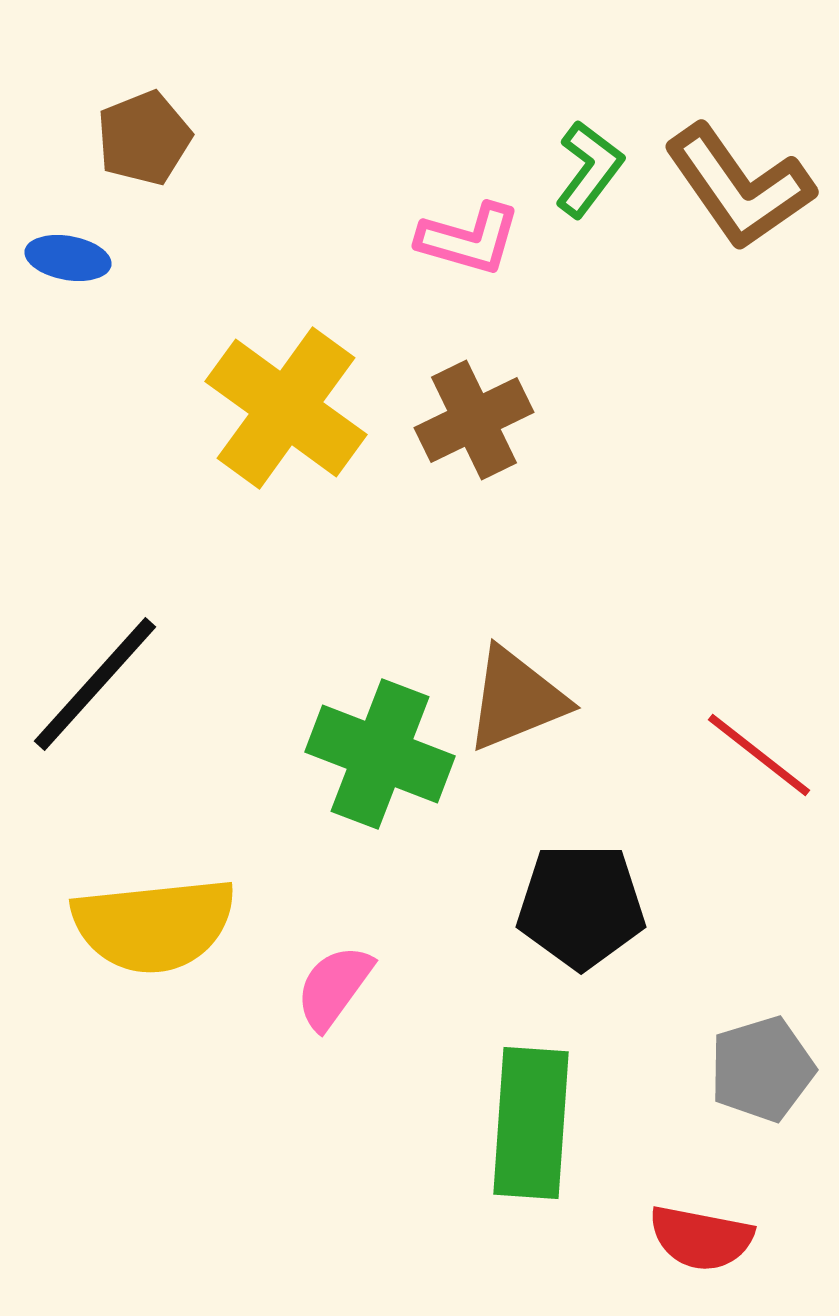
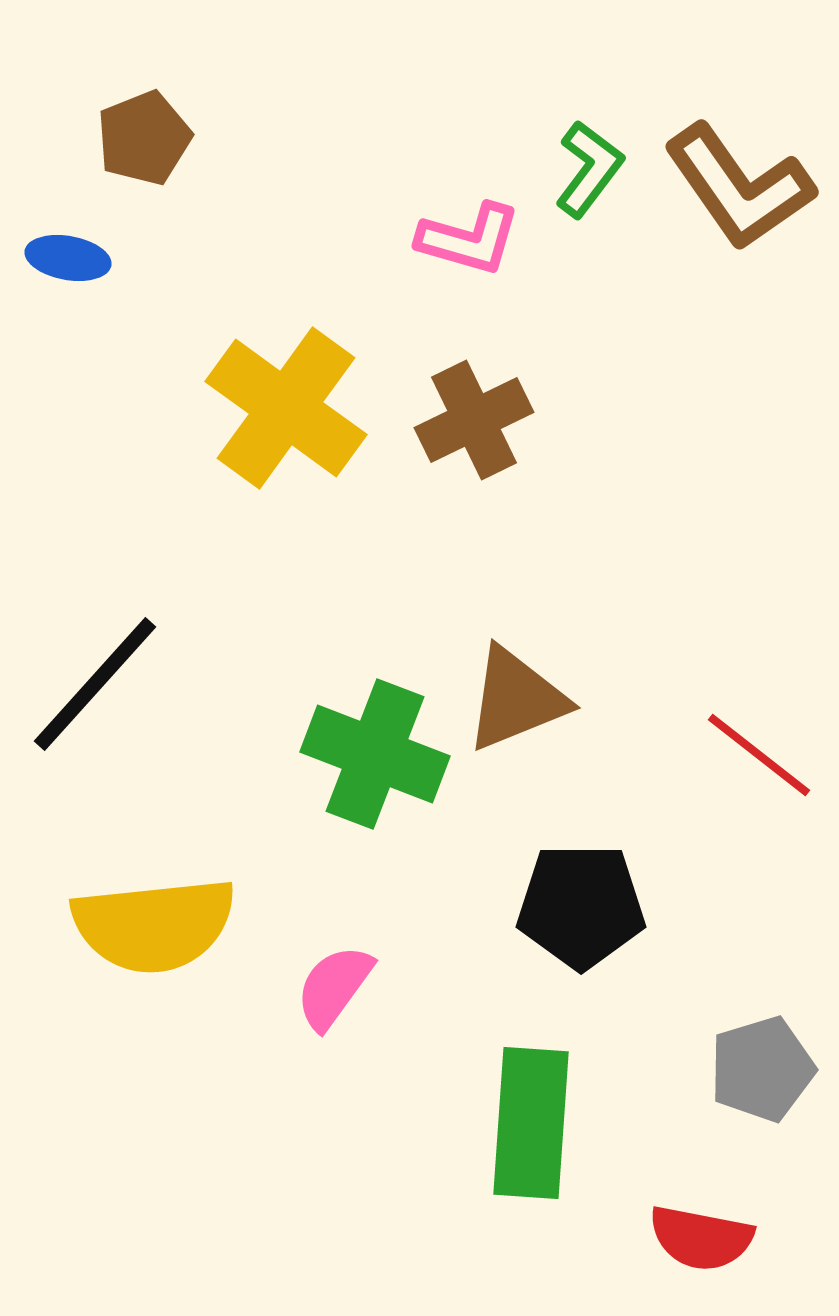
green cross: moved 5 px left
